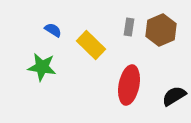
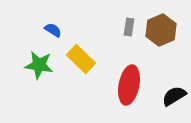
yellow rectangle: moved 10 px left, 14 px down
green star: moved 3 px left, 2 px up
